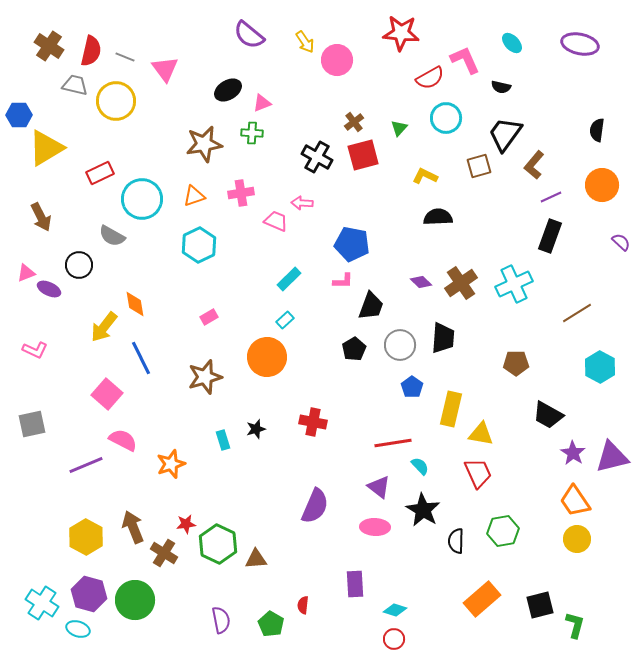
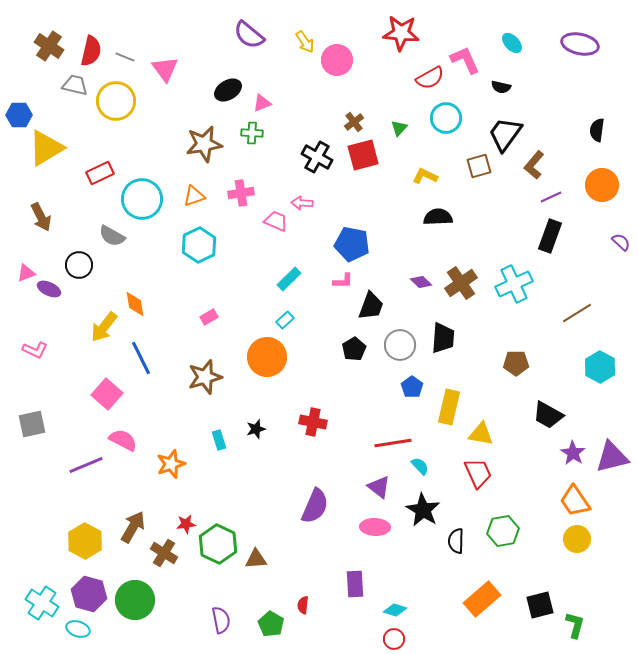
yellow rectangle at (451, 409): moved 2 px left, 2 px up
cyan rectangle at (223, 440): moved 4 px left
brown arrow at (133, 527): rotated 52 degrees clockwise
yellow hexagon at (86, 537): moved 1 px left, 4 px down
